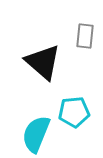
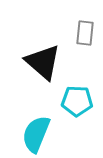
gray rectangle: moved 3 px up
cyan pentagon: moved 3 px right, 11 px up; rotated 8 degrees clockwise
